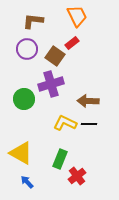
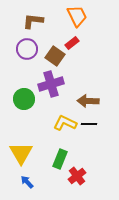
yellow triangle: rotated 30 degrees clockwise
